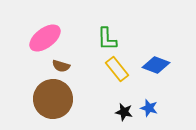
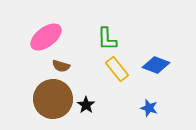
pink ellipse: moved 1 px right, 1 px up
black star: moved 38 px left, 7 px up; rotated 24 degrees clockwise
